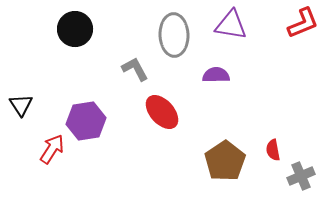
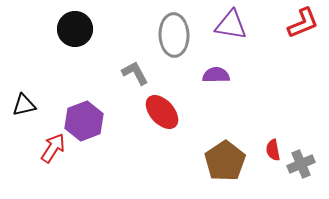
gray L-shape: moved 4 px down
black triangle: moved 3 px right; rotated 50 degrees clockwise
purple hexagon: moved 2 px left; rotated 12 degrees counterclockwise
red arrow: moved 1 px right, 1 px up
gray cross: moved 12 px up
